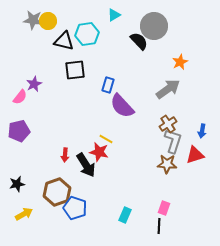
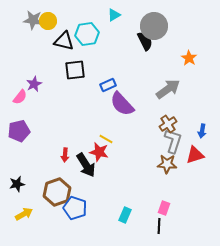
black semicircle: moved 6 px right; rotated 18 degrees clockwise
orange star: moved 9 px right, 4 px up; rotated 14 degrees counterclockwise
blue rectangle: rotated 49 degrees clockwise
purple semicircle: moved 2 px up
